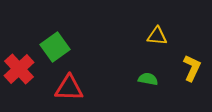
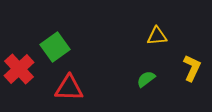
yellow triangle: rotated 10 degrees counterclockwise
green semicircle: moved 2 px left; rotated 48 degrees counterclockwise
